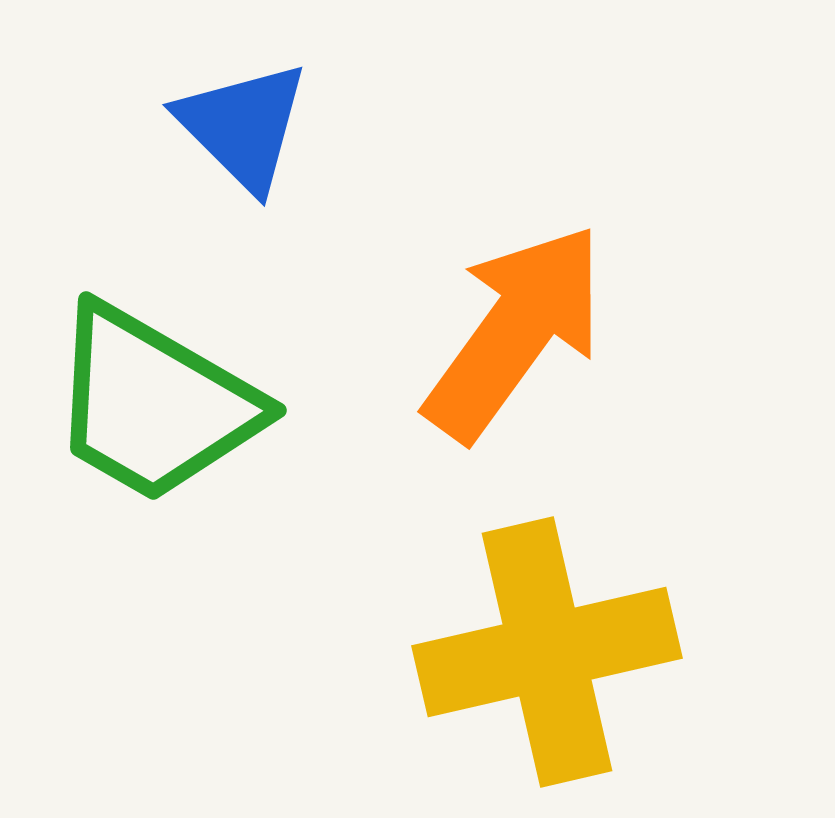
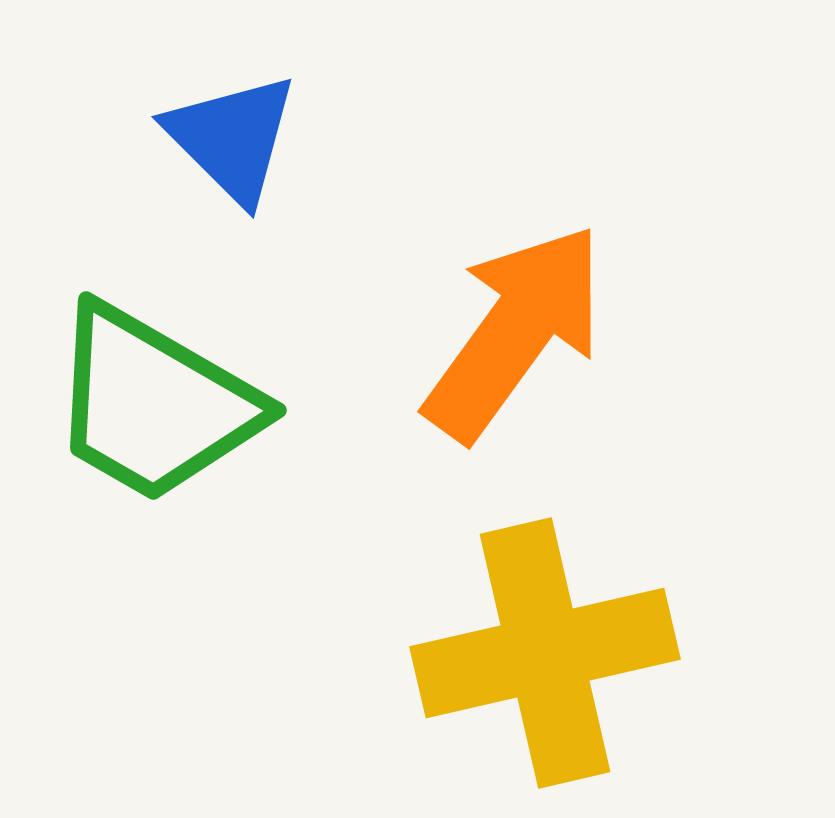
blue triangle: moved 11 px left, 12 px down
yellow cross: moved 2 px left, 1 px down
